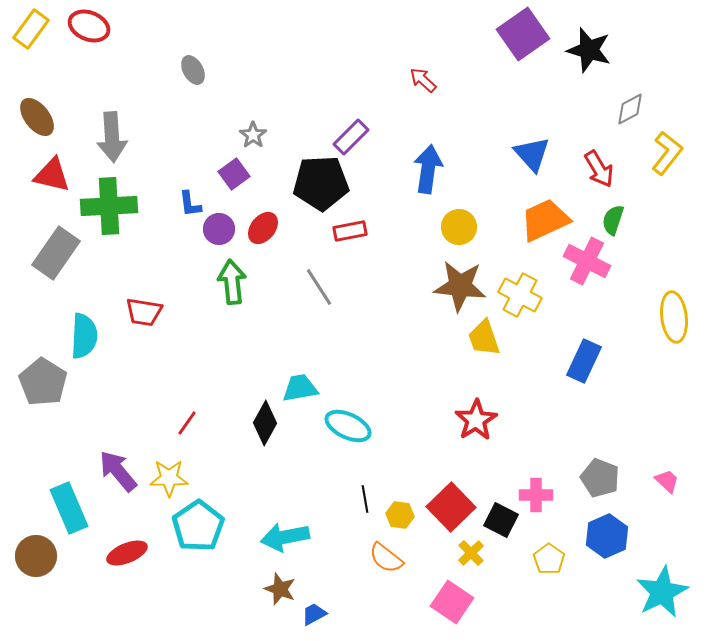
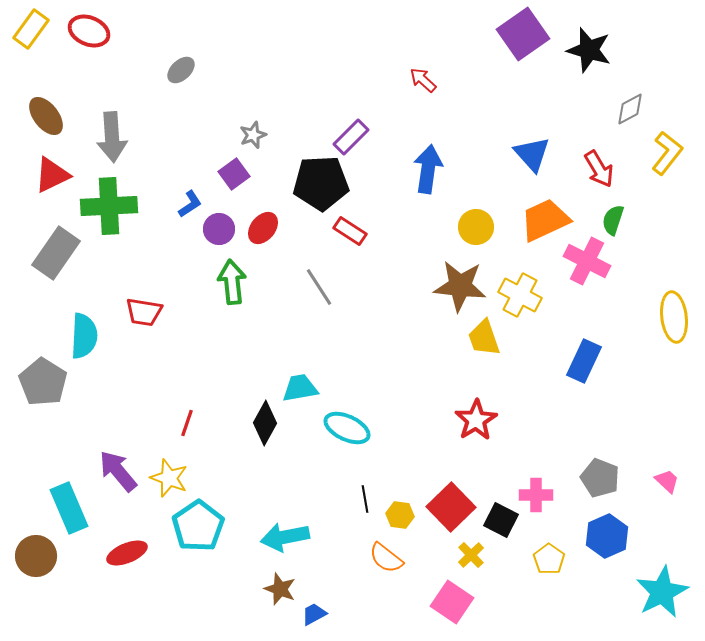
red ellipse at (89, 26): moved 5 px down
gray ellipse at (193, 70): moved 12 px left; rotated 76 degrees clockwise
brown ellipse at (37, 117): moved 9 px right, 1 px up
gray star at (253, 135): rotated 16 degrees clockwise
red triangle at (52, 175): rotated 39 degrees counterclockwise
blue L-shape at (190, 204): rotated 116 degrees counterclockwise
yellow circle at (459, 227): moved 17 px right
red rectangle at (350, 231): rotated 44 degrees clockwise
red line at (187, 423): rotated 16 degrees counterclockwise
cyan ellipse at (348, 426): moved 1 px left, 2 px down
yellow star at (169, 478): rotated 21 degrees clockwise
yellow cross at (471, 553): moved 2 px down
